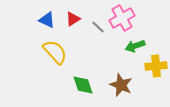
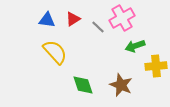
blue triangle: rotated 18 degrees counterclockwise
